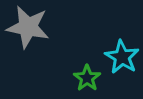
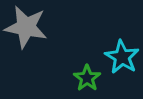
gray star: moved 2 px left
